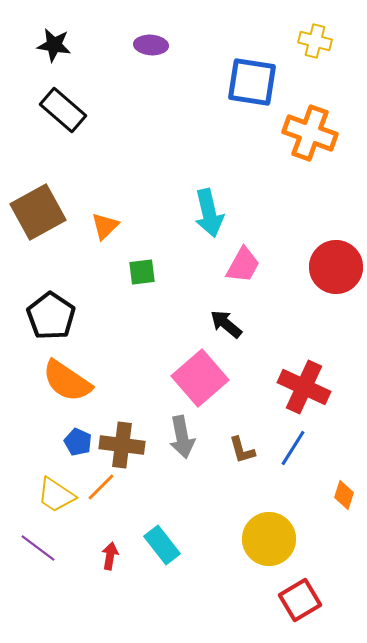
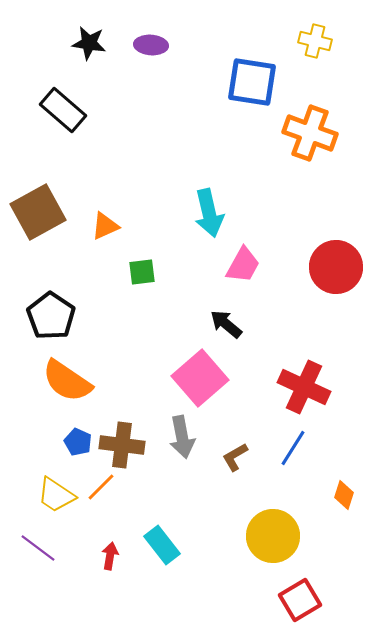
black star: moved 35 px right, 2 px up
orange triangle: rotated 20 degrees clockwise
brown L-shape: moved 7 px left, 7 px down; rotated 76 degrees clockwise
yellow circle: moved 4 px right, 3 px up
